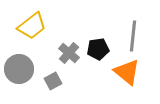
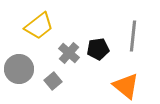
yellow trapezoid: moved 7 px right
orange triangle: moved 1 px left, 14 px down
gray square: rotated 12 degrees counterclockwise
